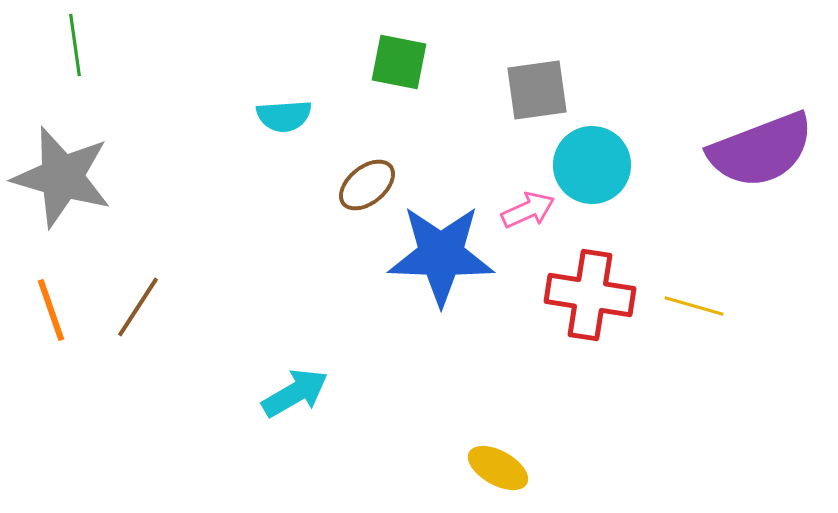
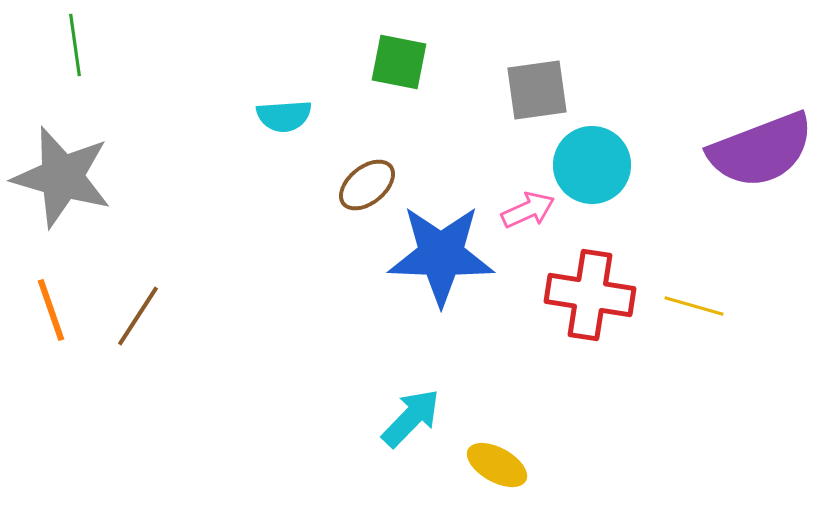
brown line: moved 9 px down
cyan arrow: moved 116 px right, 25 px down; rotated 16 degrees counterclockwise
yellow ellipse: moved 1 px left, 3 px up
